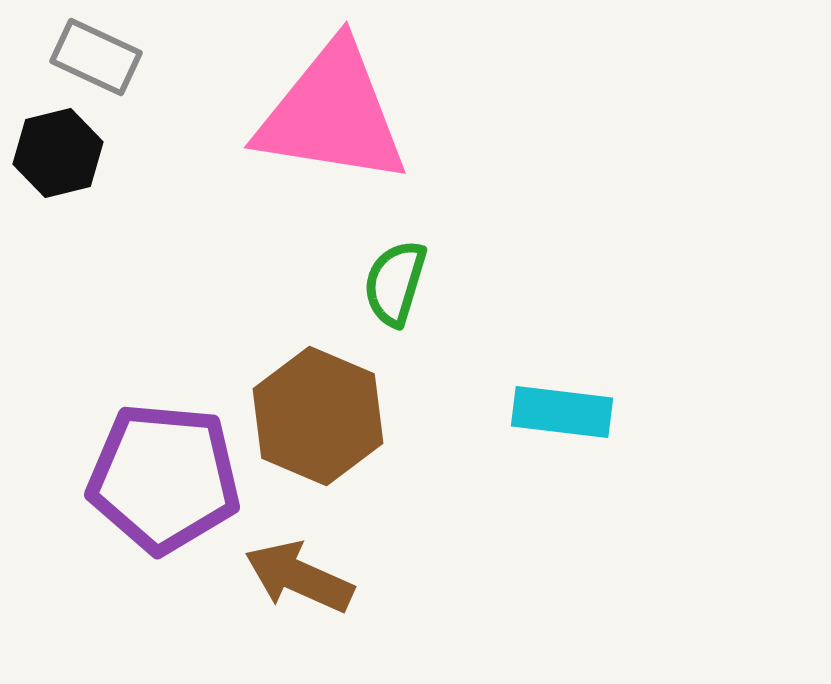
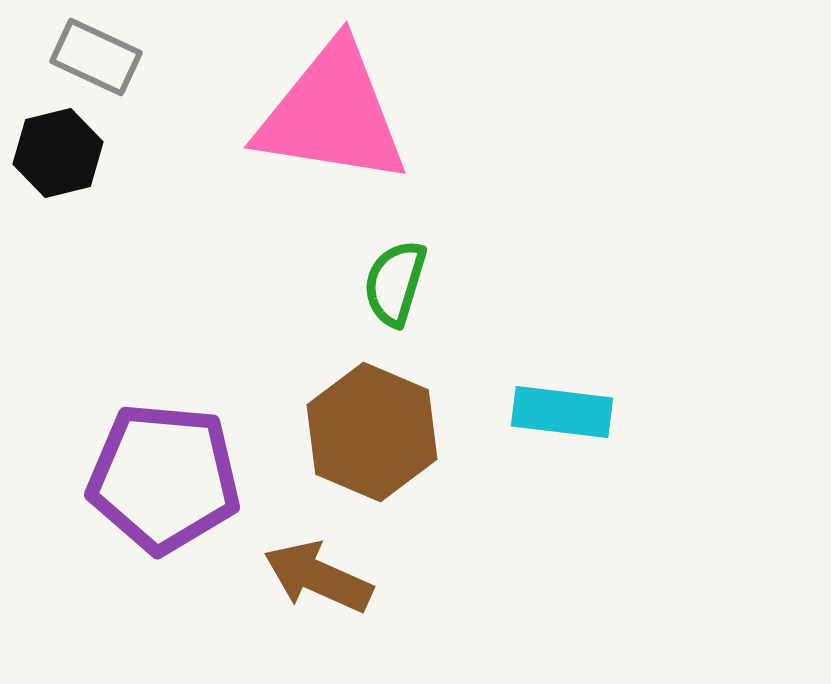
brown hexagon: moved 54 px right, 16 px down
brown arrow: moved 19 px right
